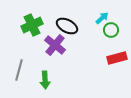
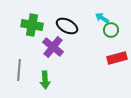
cyan arrow: rotated 104 degrees counterclockwise
green cross: rotated 35 degrees clockwise
purple cross: moved 2 px left, 2 px down
gray line: rotated 10 degrees counterclockwise
